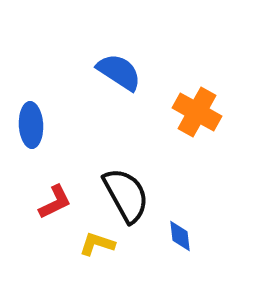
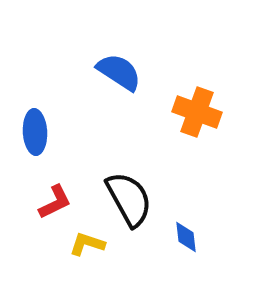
orange cross: rotated 9 degrees counterclockwise
blue ellipse: moved 4 px right, 7 px down
black semicircle: moved 3 px right, 4 px down
blue diamond: moved 6 px right, 1 px down
yellow L-shape: moved 10 px left
